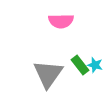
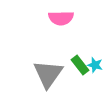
pink semicircle: moved 3 px up
